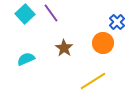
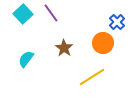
cyan square: moved 2 px left
cyan semicircle: rotated 30 degrees counterclockwise
yellow line: moved 1 px left, 4 px up
